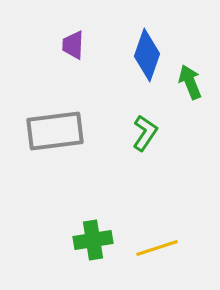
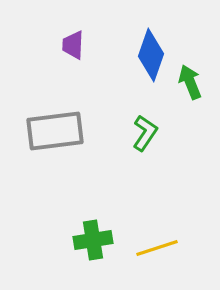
blue diamond: moved 4 px right
